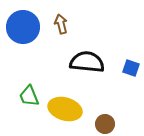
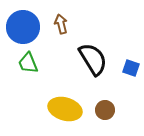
black semicircle: moved 6 px right, 3 px up; rotated 52 degrees clockwise
green trapezoid: moved 1 px left, 33 px up
brown circle: moved 14 px up
